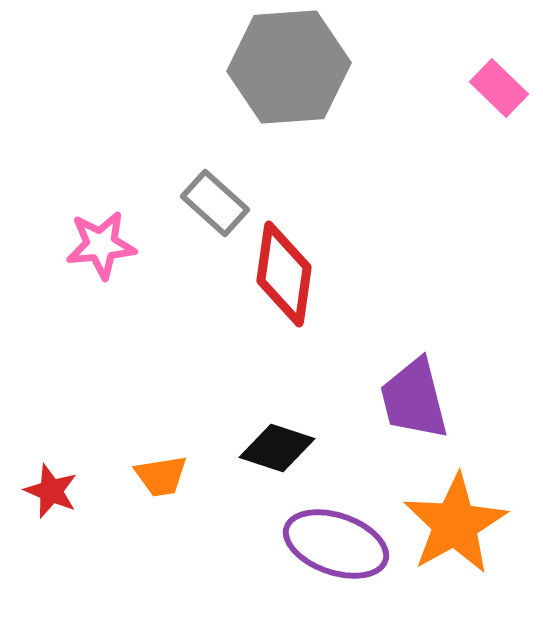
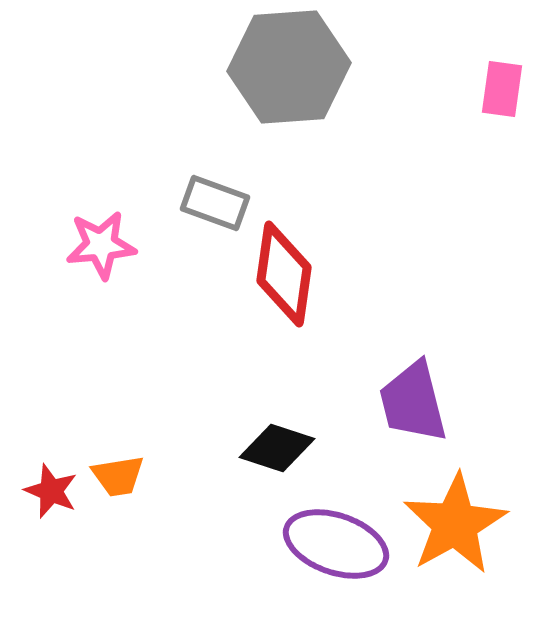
pink rectangle: moved 3 px right, 1 px down; rotated 54 degrees clockwise
gray rectangle: rotated 22 degrees counterclockwise
purple trapezoid: moved 1 px left, 3 px down
orange trapezoid: moved 43 px left
